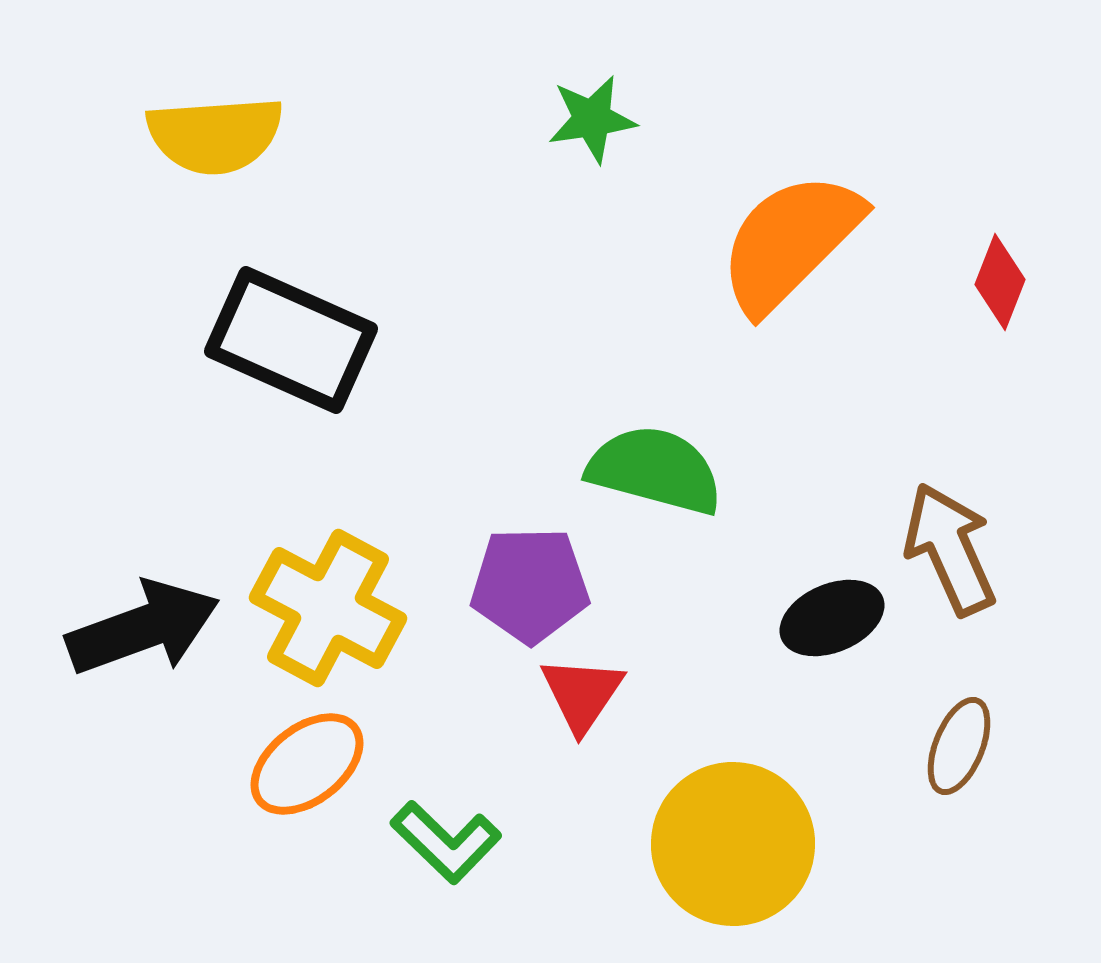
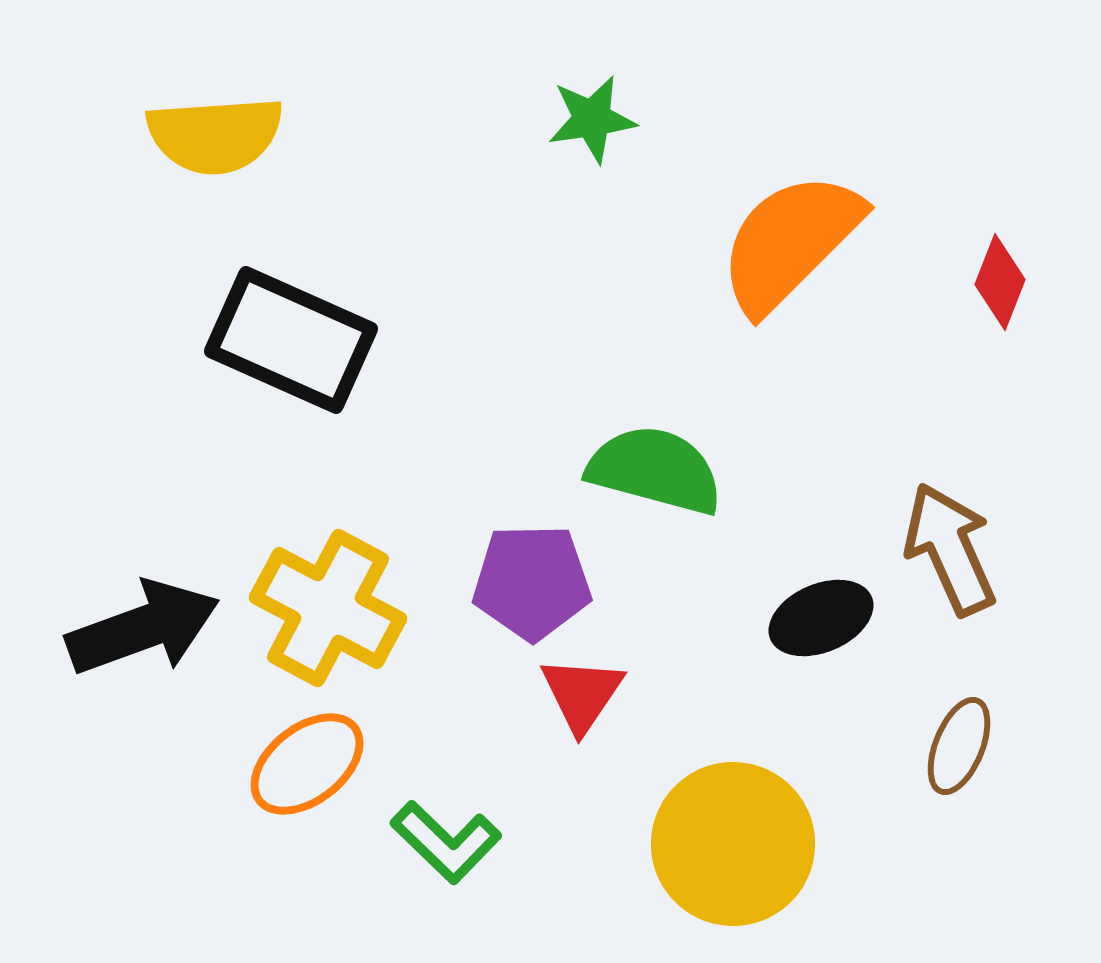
purple pentagon: moved 2 px right, 3 px up
black ellipse: moved 11 px left
